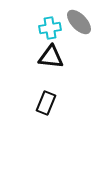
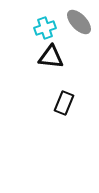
cyan cross: moved 5 px left; rotated 10 degrees counterclockwise
black rectangle: moved 18 px right
